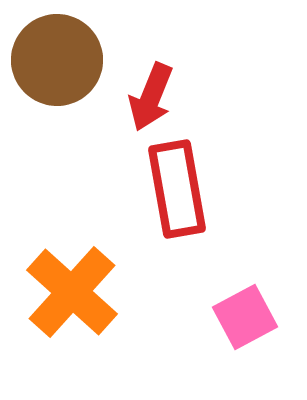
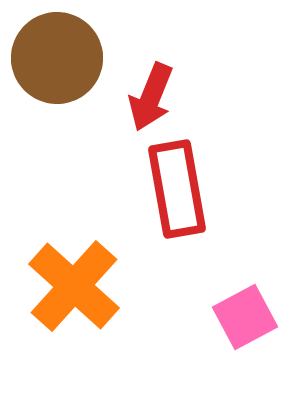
brown circle: moved 2 px up
orange cross: moved 2 px right, 6 px up
